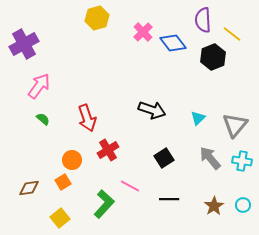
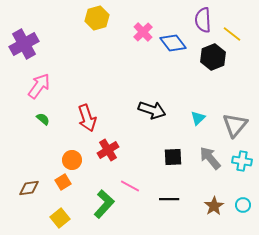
black square: moved 9 px right, 1 px up; rotated 30 degrees clockwise
